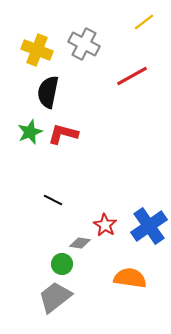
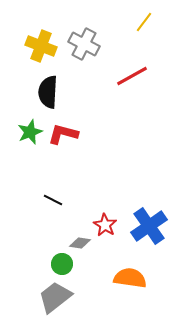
yellow line: rotated 15 degrees counterclockwise
yellow cross: moved 4 px right, 4 px up
black semicircle: rotated 8 degrees counterclockwise
